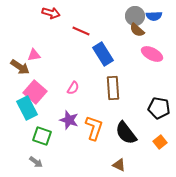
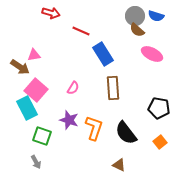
blue semicircle: moved 2 px right; rotated 21 degrees clockwise
pink square: moved 1 px right, 2 px up
gray arrow: rotated 24 degrees clockwise
